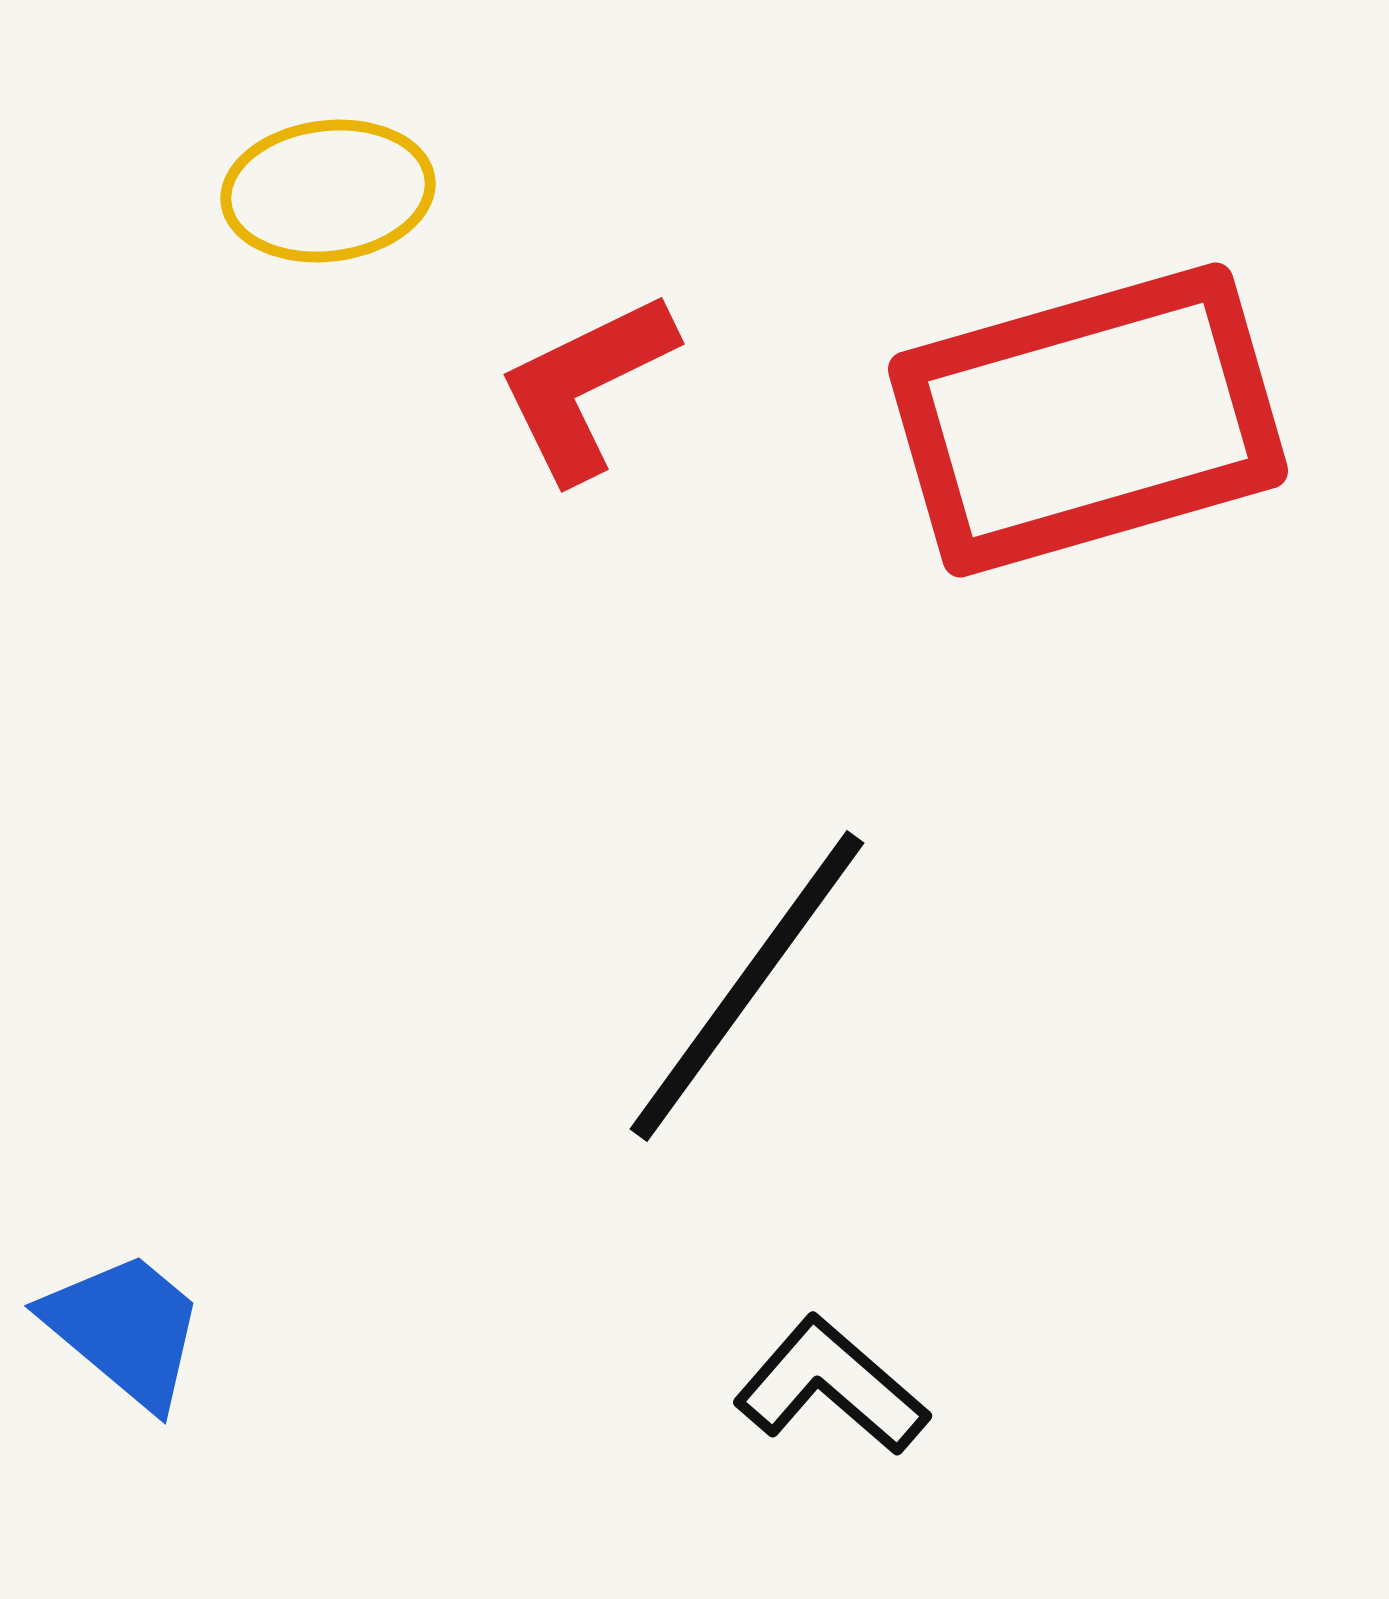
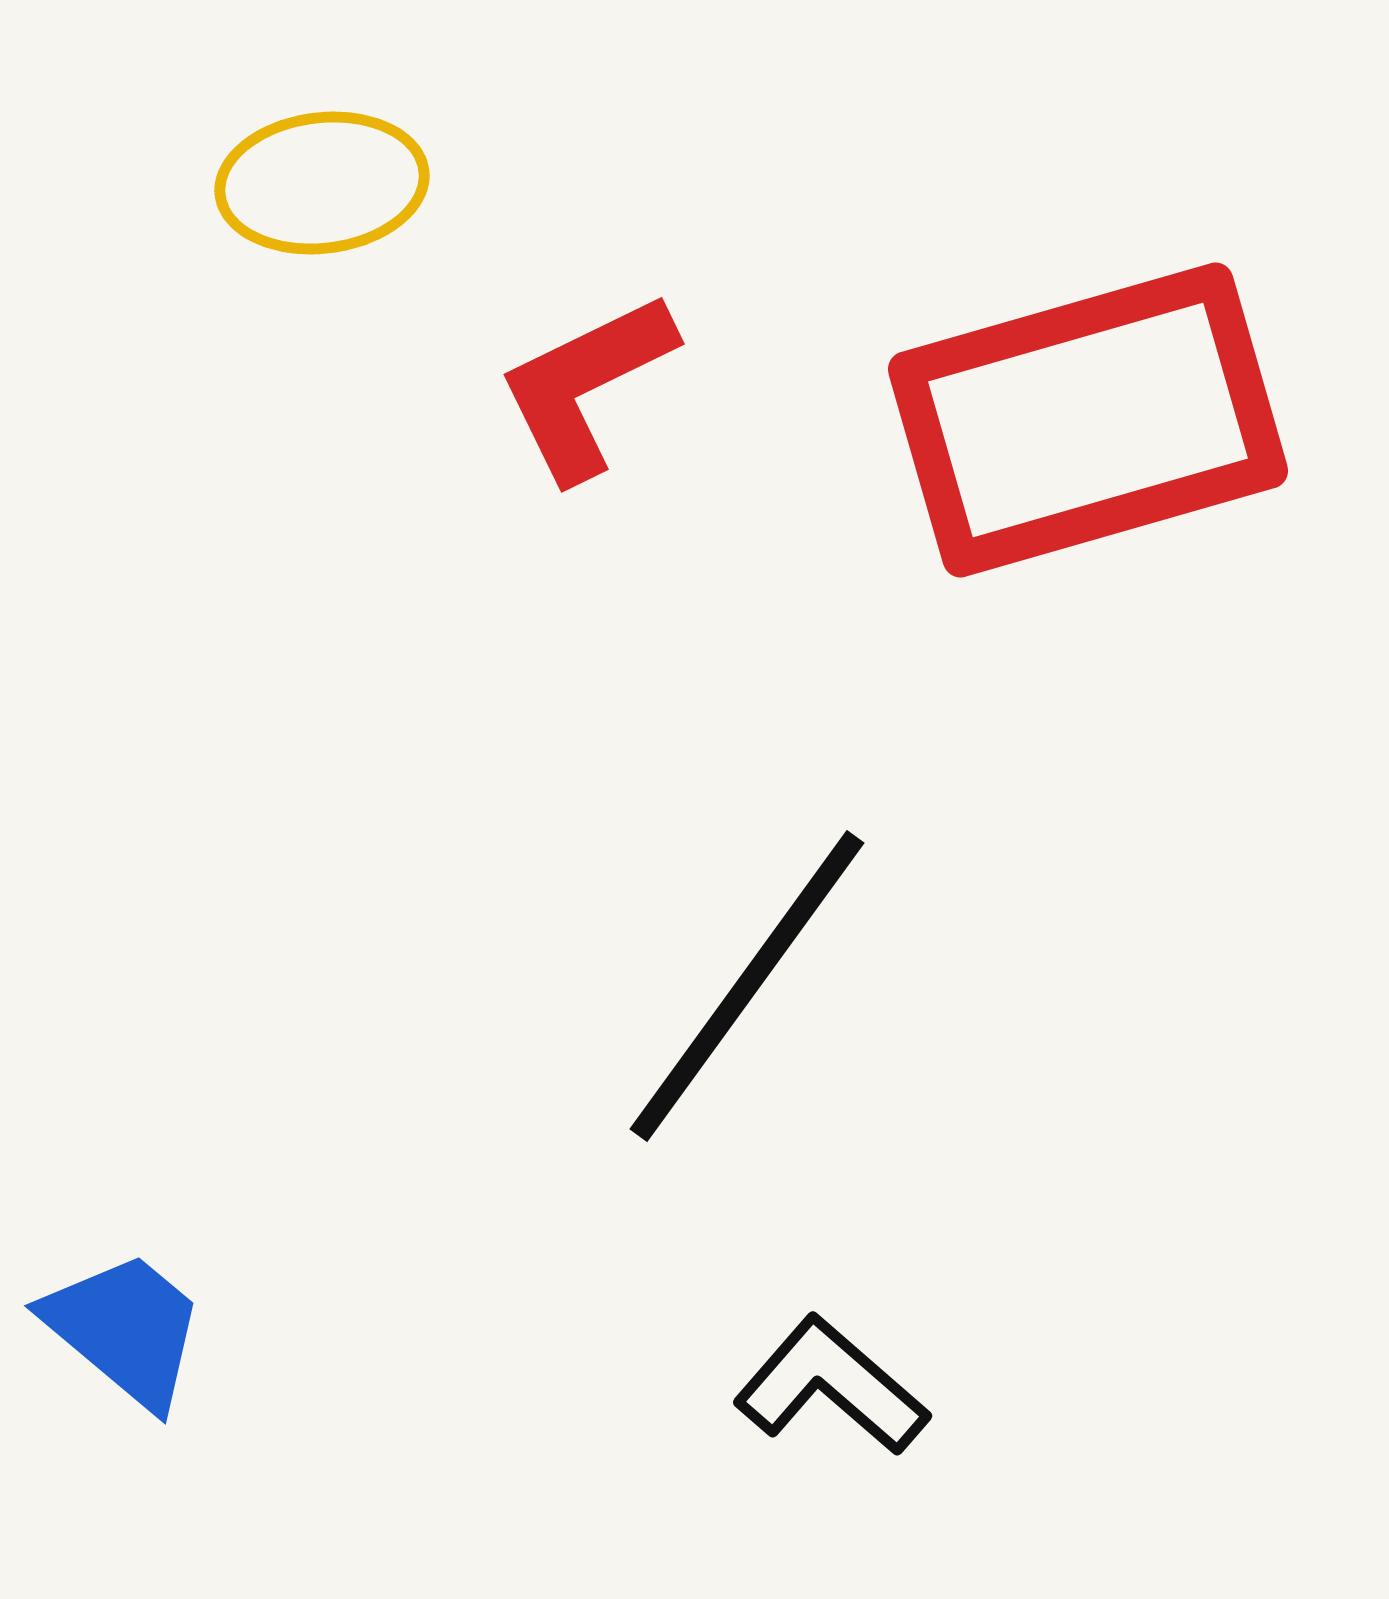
yellow ellipse: moved 6 px left, 8 px up
